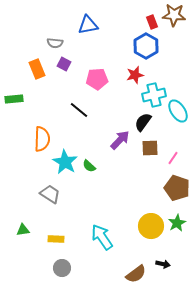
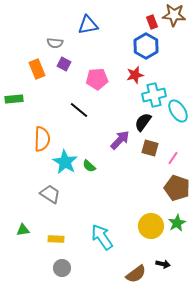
brown square: rotated 18 degrees clockwise
